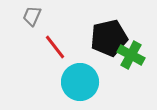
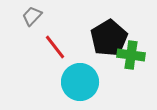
gray trapezoid: rotated 20 degrees clockwise
black pentagon: rotated 18 degrees counterclockwise
green cross: rotated 20 degrees counterclockwise
